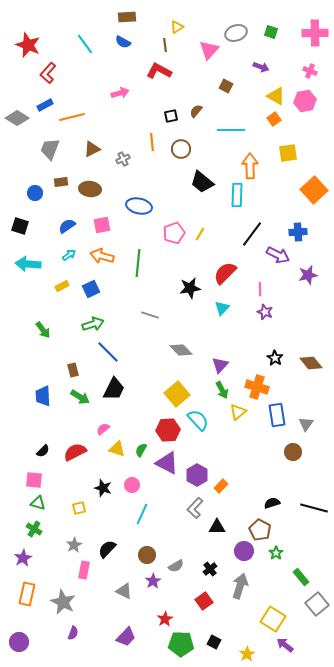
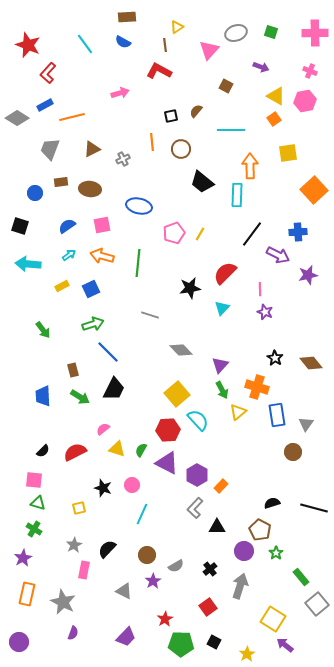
red square at (204, 601): moved 4 px right, 6 px down
